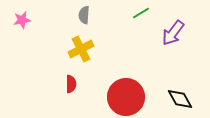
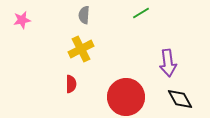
purple arrow: moved 5 px left, 30 px down; rotated 44 degrees counterclockwise
